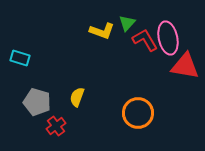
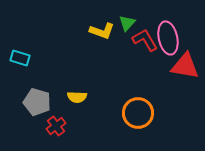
yellow semicircle: rotated 108 degrees counterclockwise
